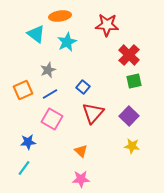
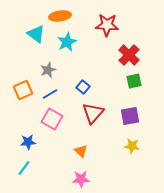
purple square: moved 1 px right; rotated 36 degrees clockwise
